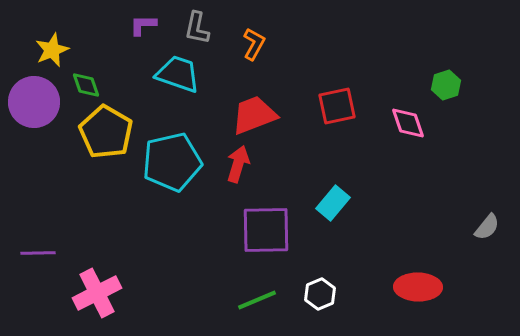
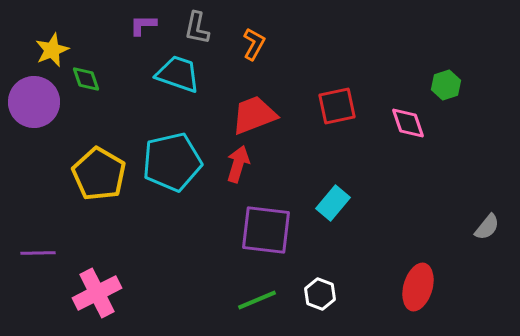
green diamond: moved 6 px up
yellow pentagon: moved 7 px left, 42 px down
purple square: rotated 8 degrees clockwise
red ellipse: rotated 75 degrees counterclockwise
white hexagon: rotated 16 degrees counterclockwise
